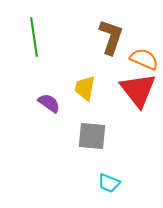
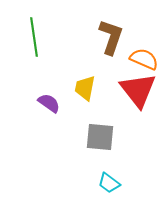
gray square: moved 8 px right, 1 px down
cyan trapezoid: rotated 15 degrees clockwise
